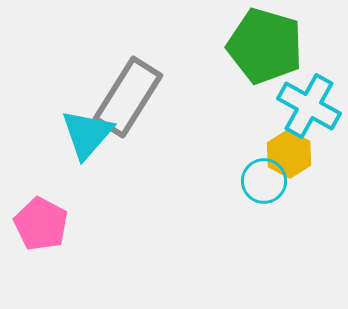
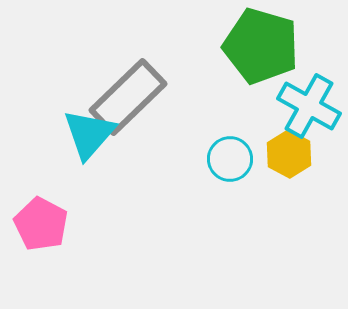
green pentagon: moved 4 px left
gray rectangle: rotated 14 degrees clockwise
cyan triangle: moved 2 px right
cyan circle: moved 34 px left, 22 px up
